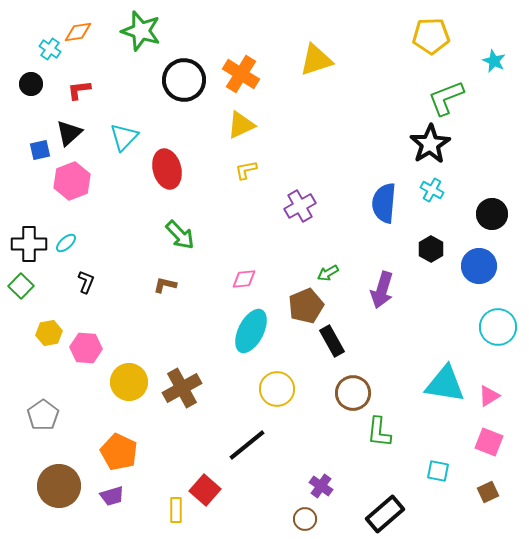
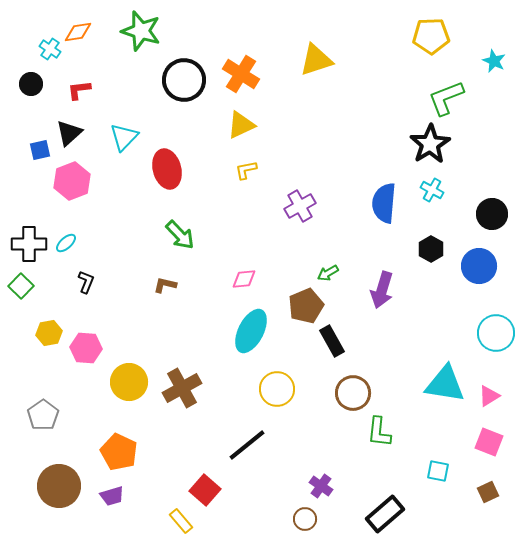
cyan circle at (498, 327): moved 2 px left, 6 px down
yellow rectangle at (176, 510): moved 5 px right, 11 px down; rotated 40 degrees counterclockwise
